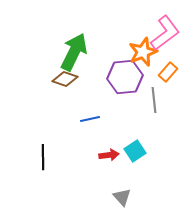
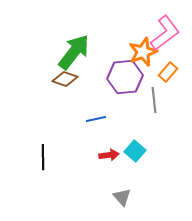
green arrow: rotated 12 degrees clockwise
blue line: moved 6 px right
cyan square: rotated 15 degrees counterclockwise
